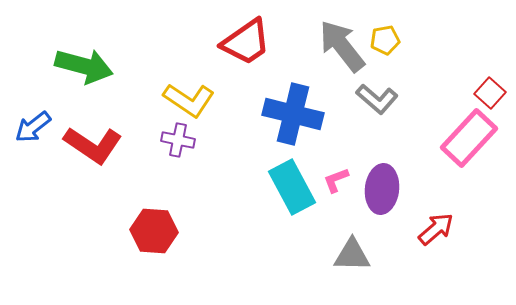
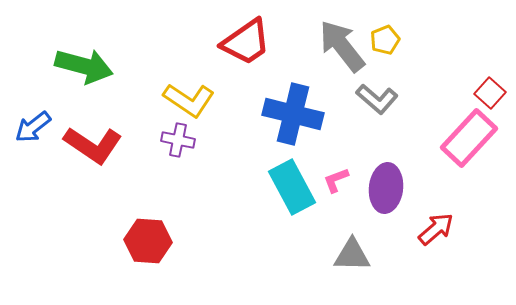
yellow pentagon: rotated 12 degrees counterclockwise
purple ellipse: moved 4 px right, 1 px up
red hexagon: moved 6 px left, 10 px down
